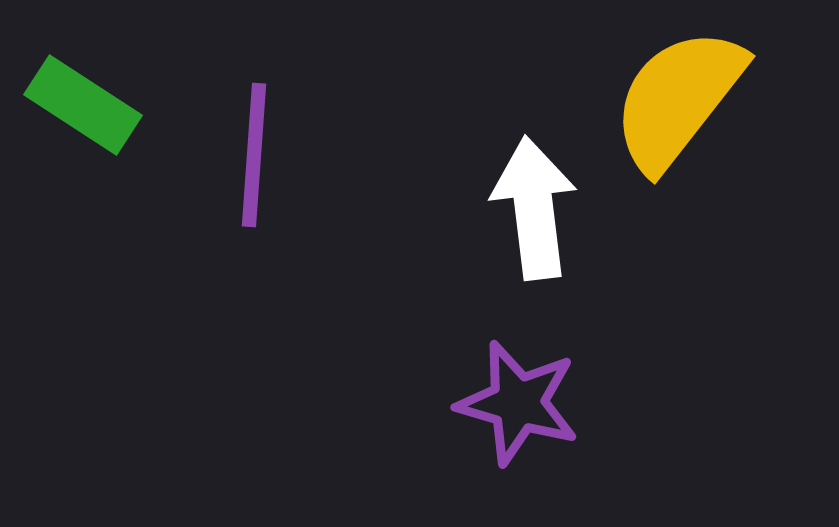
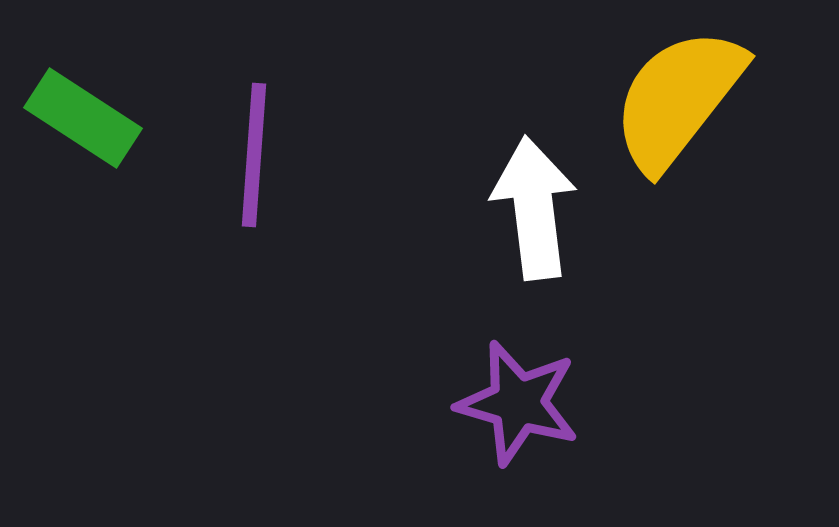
green rectangle: moved 13 px down
